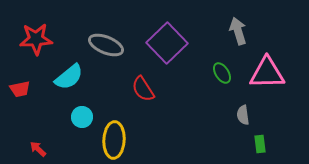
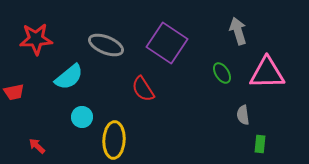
purple square: rotated 12 degrees counterclockwise
red trapezoid: moved 6 px left, 3 px down
green rectangle: rotated 12 degrees clockwise
red arrow: moved 1 px left, 3 px up
